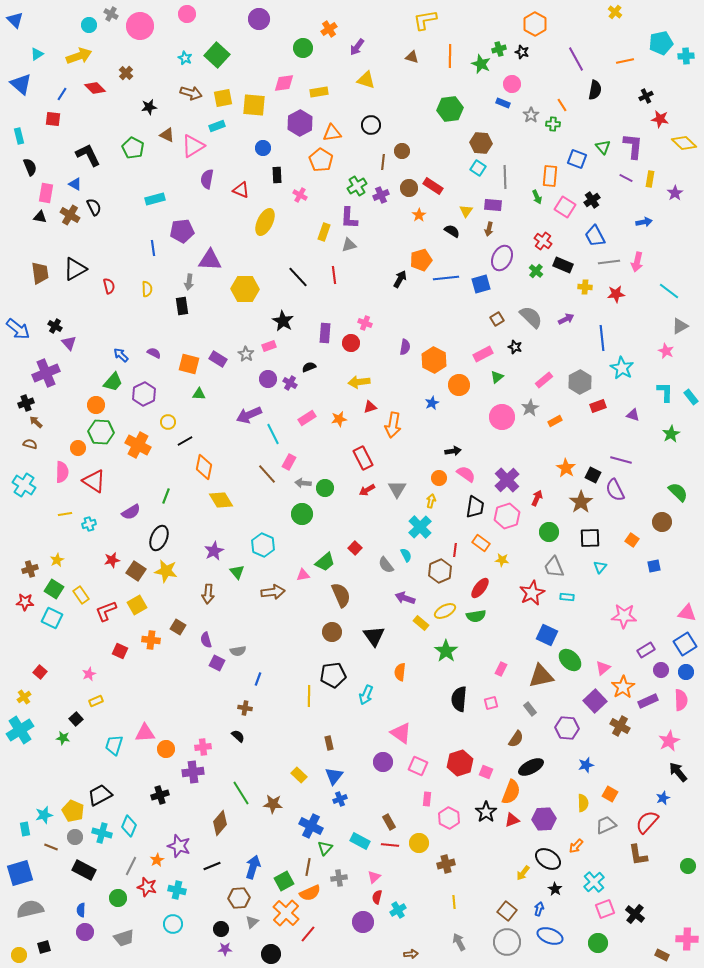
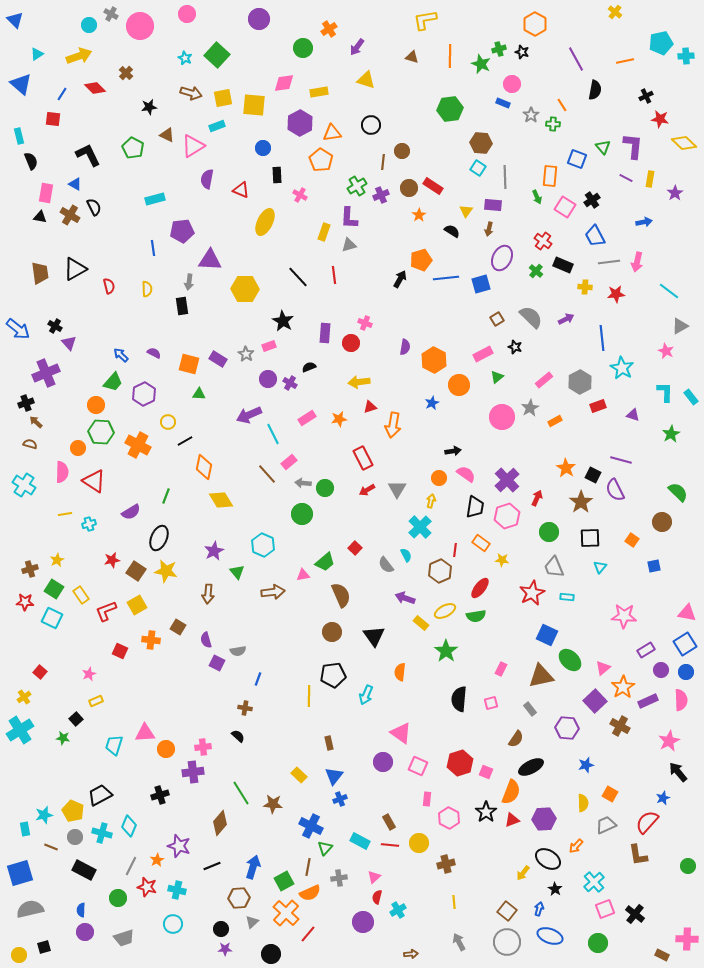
black semicircle at (30, 167): moved 1 px right, 6 px up
pink rectangle at (289, 462): rotated 21 degrees clockwise
